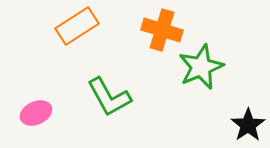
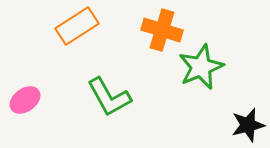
pink ellipse: moved 11 px left, 13 px up; rotated 12 degrees counterclockwise
black star: rotated 20 degrees clockwise
